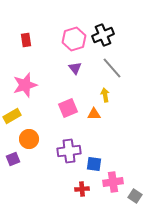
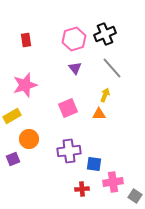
black cross: moved 2 px right, 1 px up
yellow arrow: rotated 32 degrees clockwise
orange triangle: moved 5 px right
